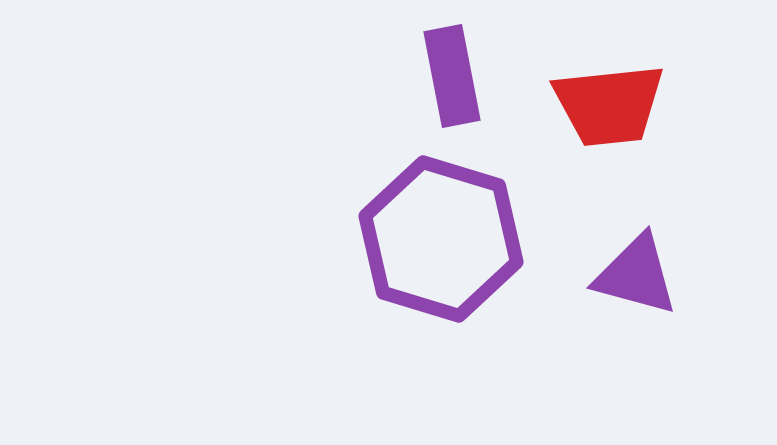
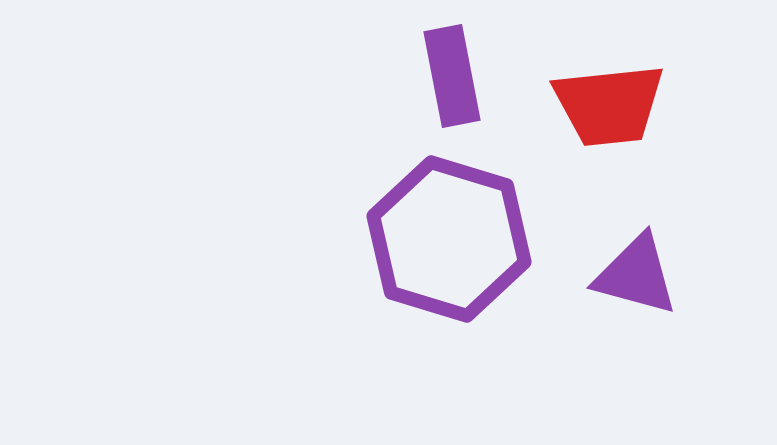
purple hexagon: moved 8 px right
